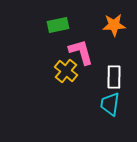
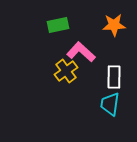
pink L-shape: rotated 32 degrees counterclockwise
yellow cross: rotated 15 degrees clockwise
